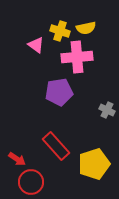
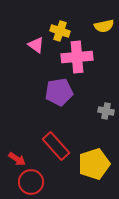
yellow semicircle: moved 18 px right, 2 px up
gray cross: moved 1 px left, 1 px down; rotated 14 degrees counterclockwise
